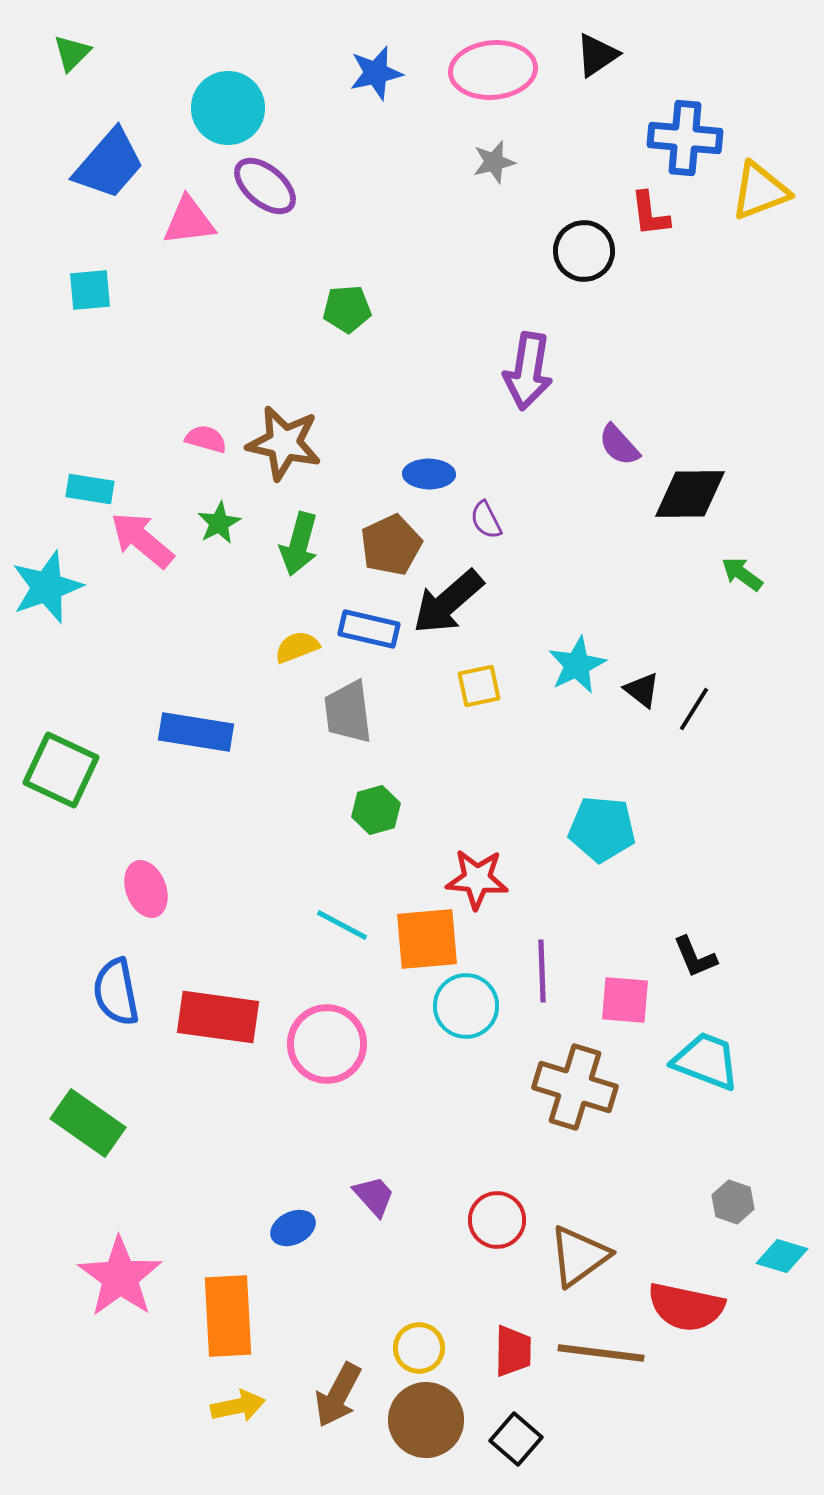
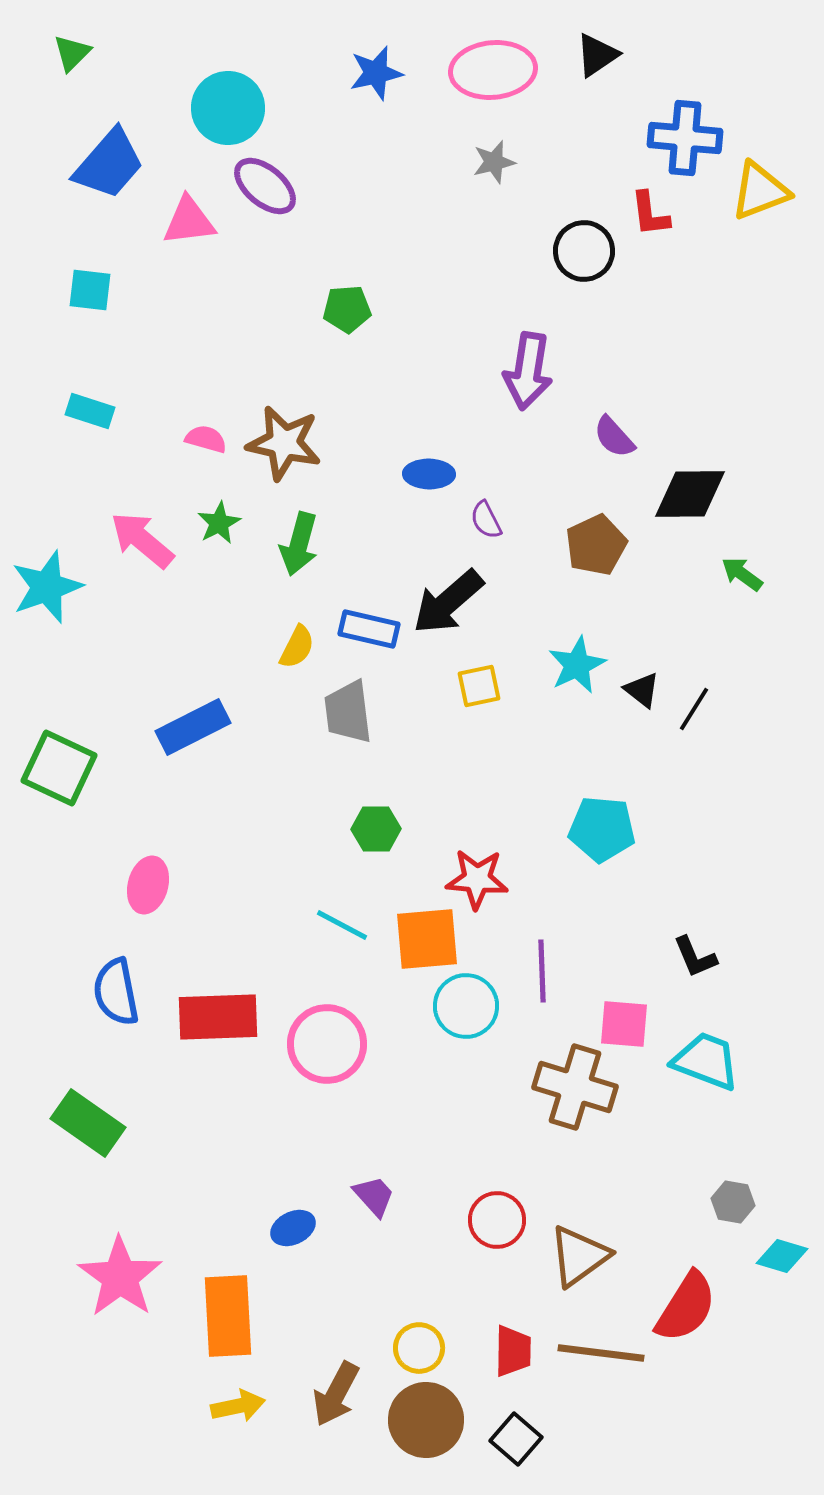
cyan square at (90, 290): rotated 12 degrees clockwise
purple semicircle at (619, 445): moved 5 px left, 8 px up
cyan rectangle at (90, 489): moved 78 px up; rotated 9 degrees clockwise
brown pentagon at (391, 545): moved 205 px right
yellow semicircle at (297, 647): rotated 138 degrees clockwise
blue rectangle at (196, 732): moved 3 px left, 5 px up; rotated 36 degrees counterclockwise
green square at (61, 770): moved 2 px left, 2 px up
green hexagon at (376, 810): moved 19 px down; rotated 15 degrees clockwise
pink ellipse at (146, 889): moved 2 px right, 4 px up; rotated 36 degrees clockwise
pink square at (625, 1000): moved 1 px left, 24 px down
red rectangle at (218, 1017): rotated 10 degrees counterclockwise
gray hexagon at (733, 1202): rotated 9 degrees counterclockwise
red semicircle at (686, 1307): rotated 70 degrees counterclockwise
brown arrow at (338, 1395): moved 2 px left, 1 px up
